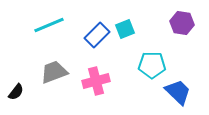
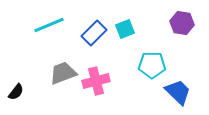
blue rectangle: moved 3 px left, 2 px up
gray trapezoid: moved 9 px right, 1 px down
